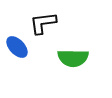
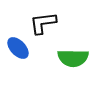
blue ellipse: moved 1 px right, 1 px down
